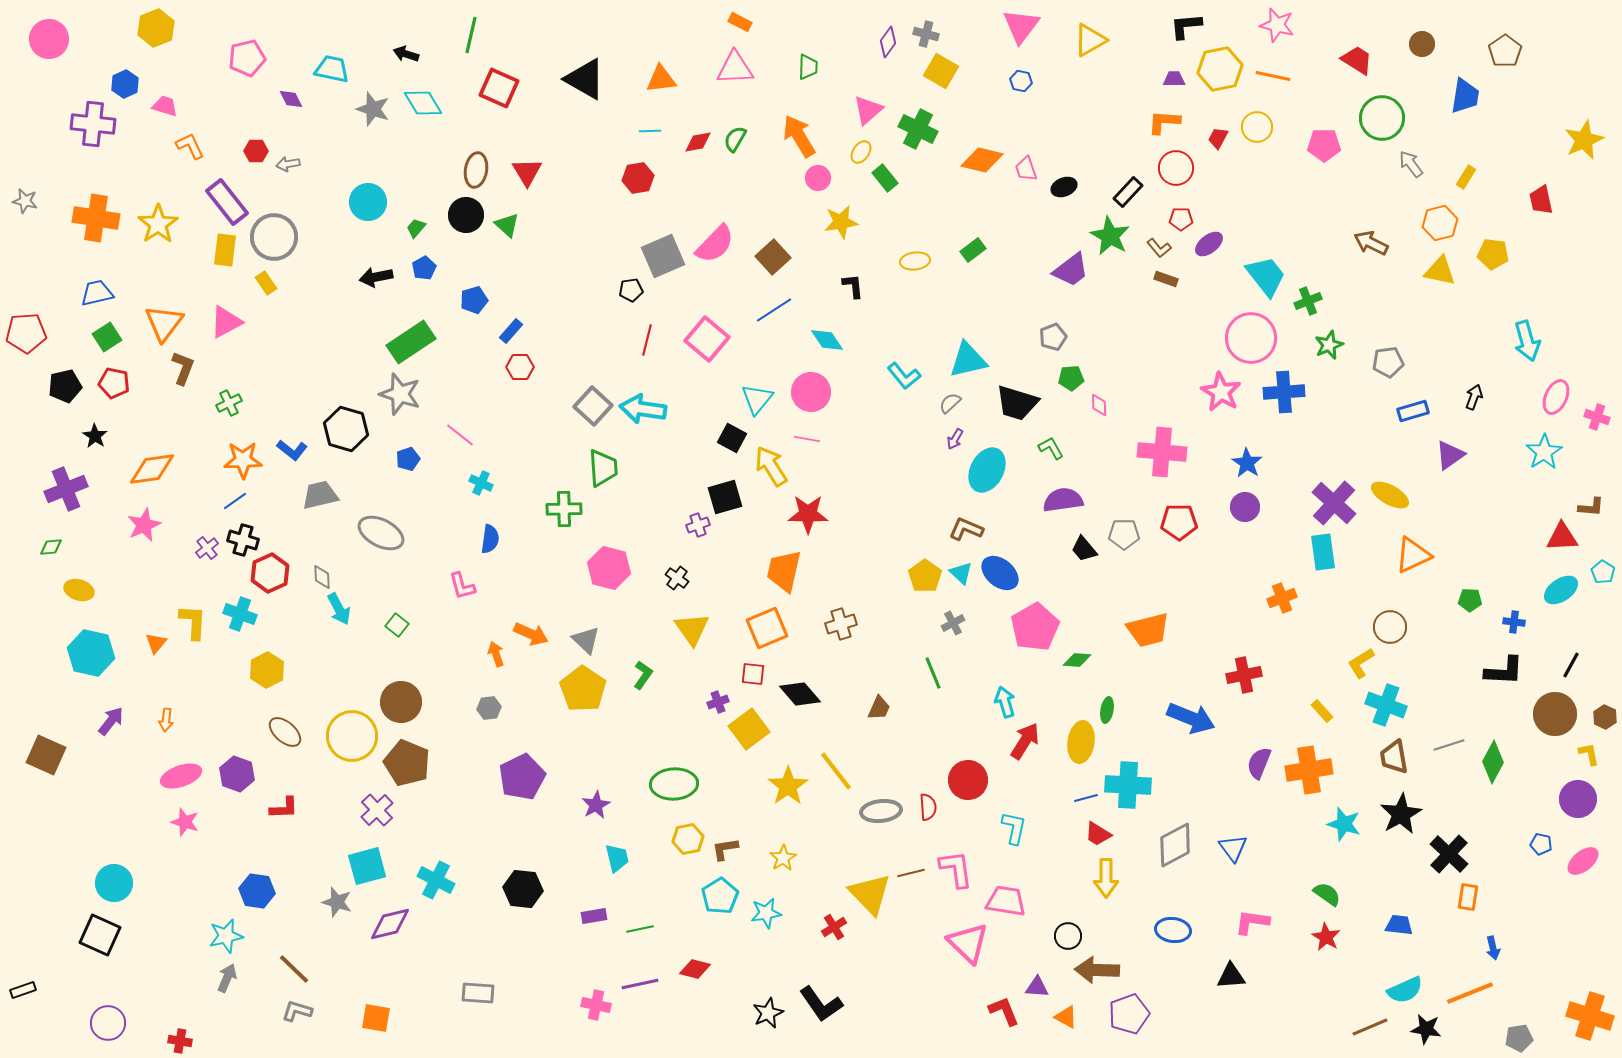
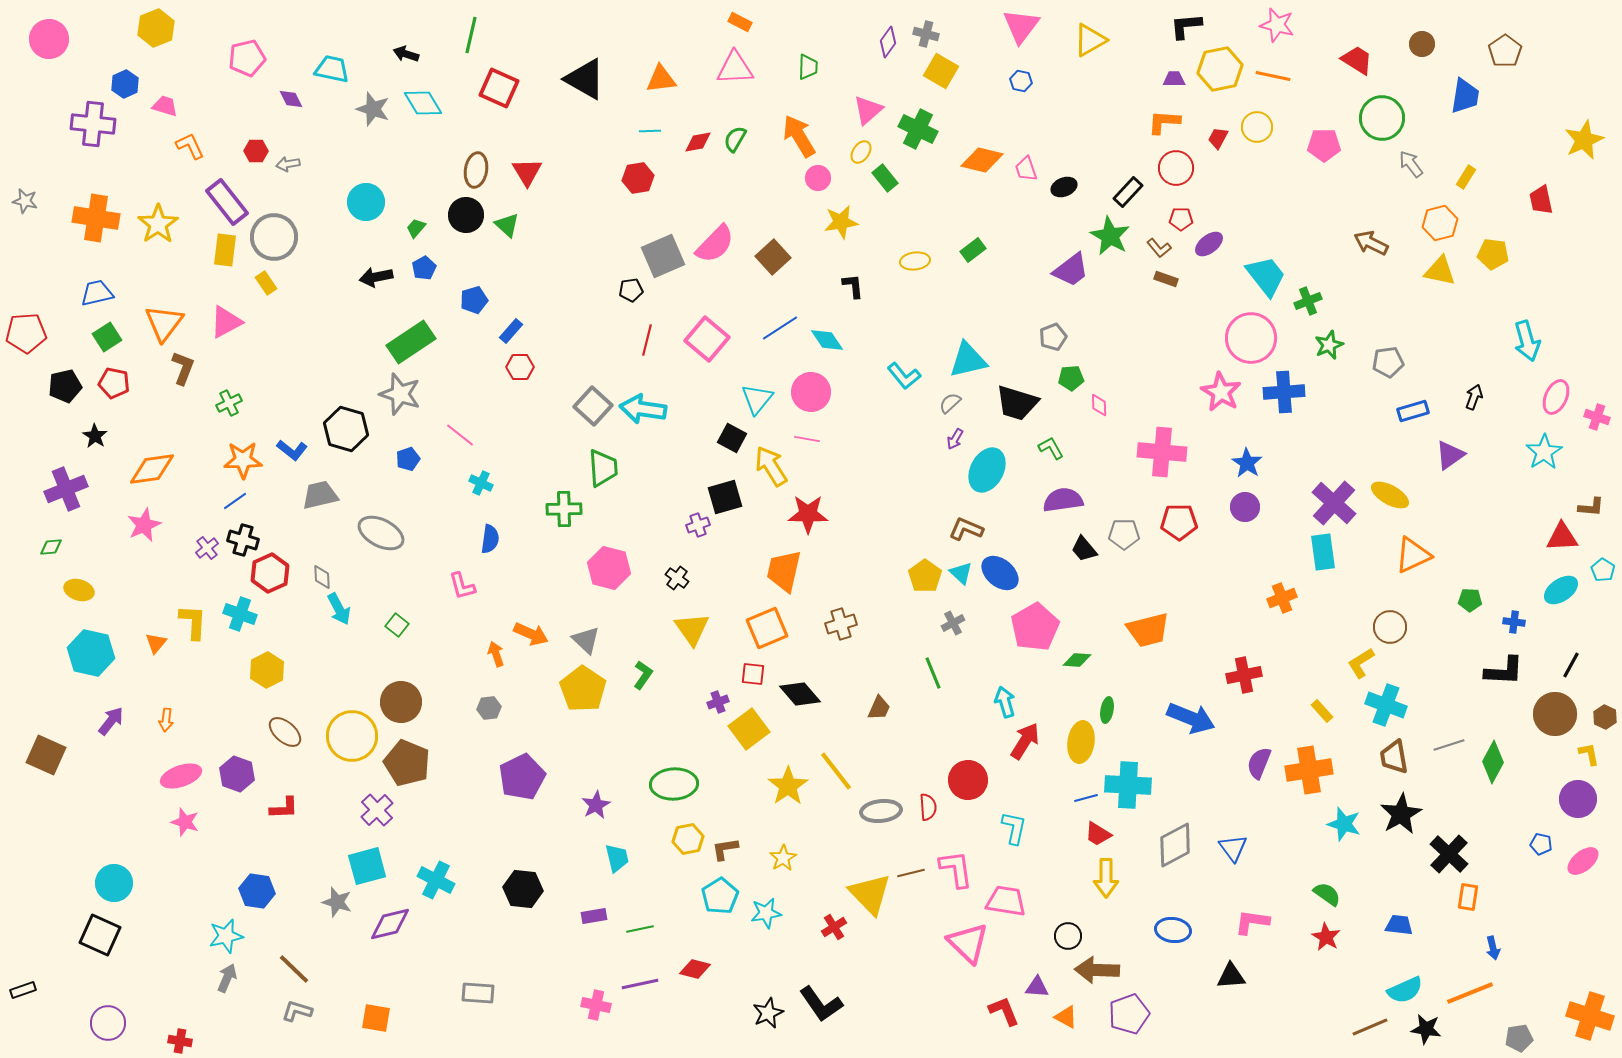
cyan circle at (368, 202): moved 2 px left
blue line at (774, 310): moved 6 px right, 18 px down
cyan pentagon at (1603, 572): moved 2 px up
